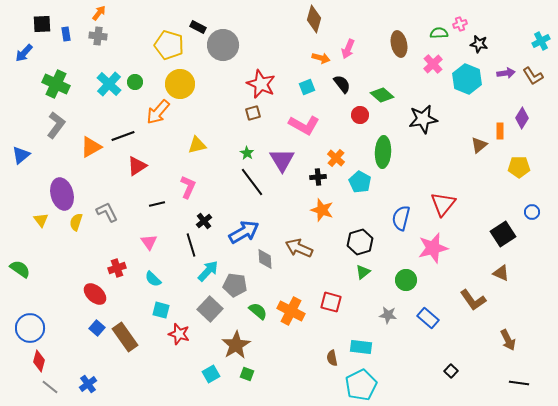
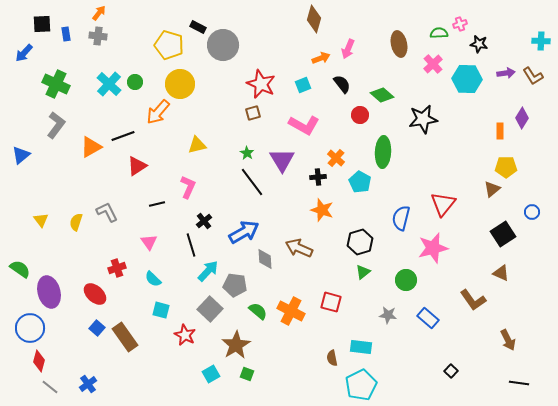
cyan cross at (541, 41): rotated 30 degrees clockwise
orange arrow at (321, 58): rotated 36 degrees counterclockwise
cyan hexagon at (467, 79): rotated 20 degrees counterclockwise
cyan square at (307, 87): moved 4 px left, 2 px up
brown triangle at (479, 145): moved 13 px right, 44 px down
yellow pentagon at (519, 167): moved 13 px left
purple ellipse at (62, 194): moved 13 px left, 98 px down
red star at (179, 334): moved 6 px right, 1 px down; rotated 10 degrees clockwise
